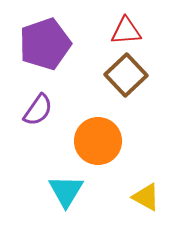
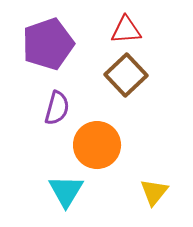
red triangle: moved 1 px up
purple pentagon: moved 3 px right
purple semicircle: moved 19 px right, 2 px up; rotated 20 degrees counterclockwise
orange circle: moved 1 px left, 4 px down
yellow triangle: moved 8 px right, 5 px up; rotated 40 degrees clockwise
